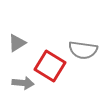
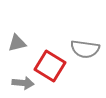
gray triangle: rotated 18 degrees clockwise
gray semicircle: moved 2 px right, 1 px up
